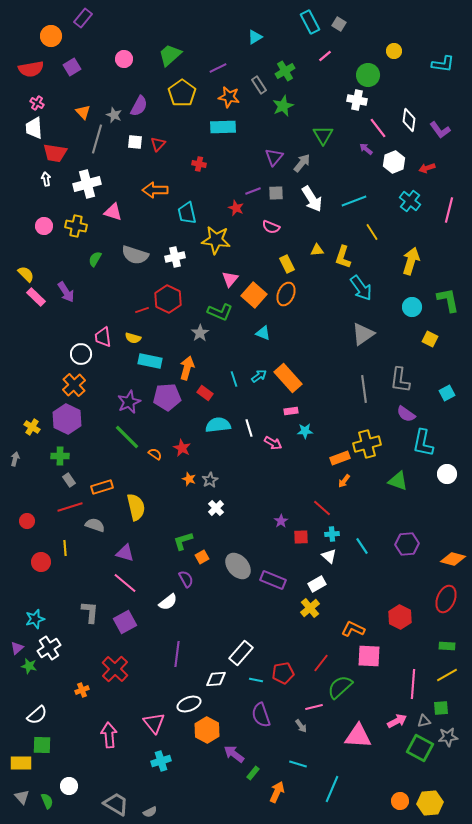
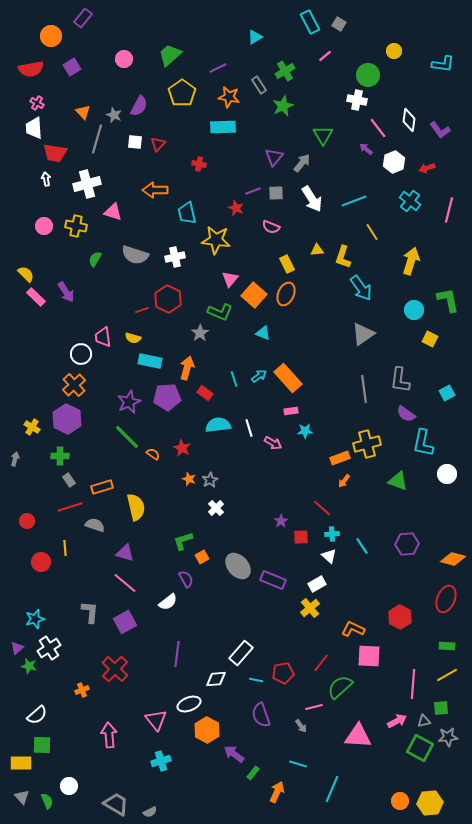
cyan circle at (412, 307): moved 2 px right, 3 px down
orange semicircle at (155, 454): moved 2 px left
pink triangle at (154, 723): moved 2 px right, 3 px up
